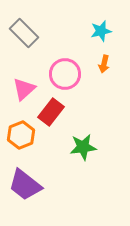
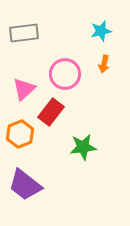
gray rectangle: rotated 52 degrees counterclockwise
orange hexagon: moved 1 px left, 1 px up
